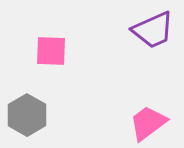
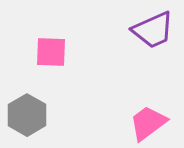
pink square: moved 1 px down
